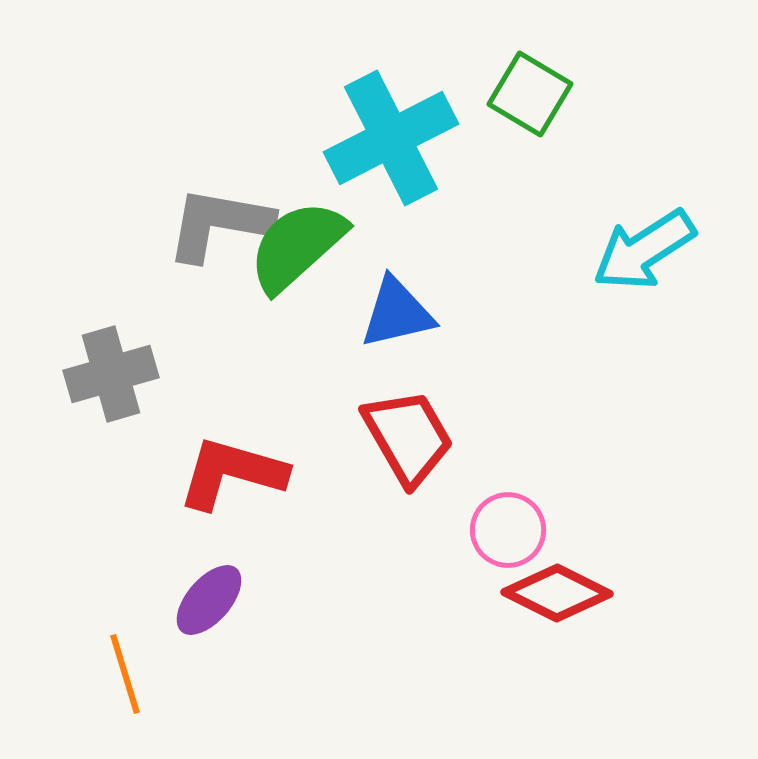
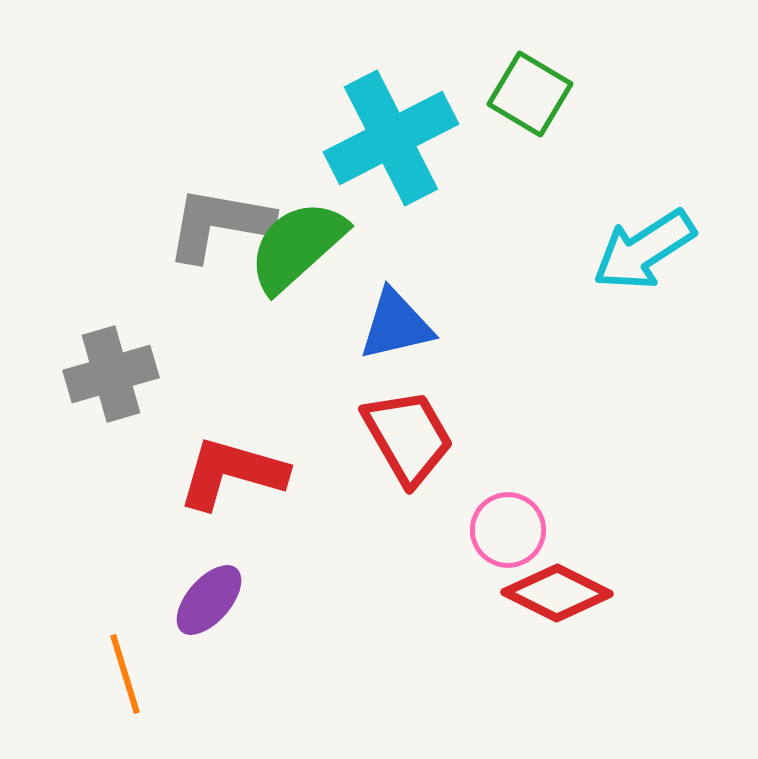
blue triangle: moved 1 px left, 12 px down
